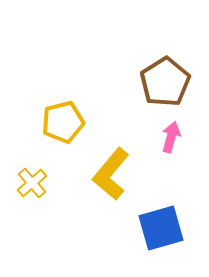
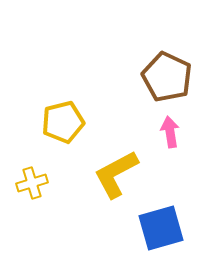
brown pentagon: moved 2 px right, 5 px up; rotated 15 degrees counterclockwise
pink arrow: moved 1 px left, 5 px up; rotated 24 degrees counterclockwise
yellow L-shape: moved 5 px right; rotated 22 degrees clockwise
yellow cross: rotated 24 degrees clockwise
